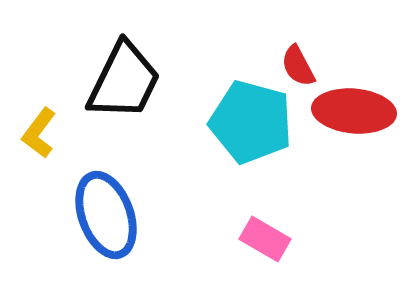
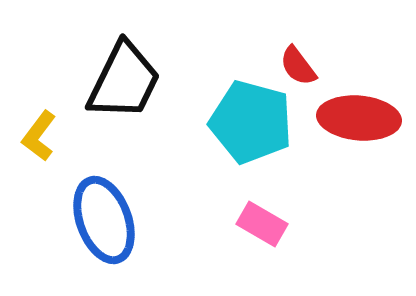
red semicircle: rotated 9 degrees counterclockwise
red ellipse: moved 5 px right, 7 px down
yellow L-shape: moved 3 px down
blue ellipse: moved 2 px left, 5 px down
pink rectangle: moved 3 px left, 15 px up
